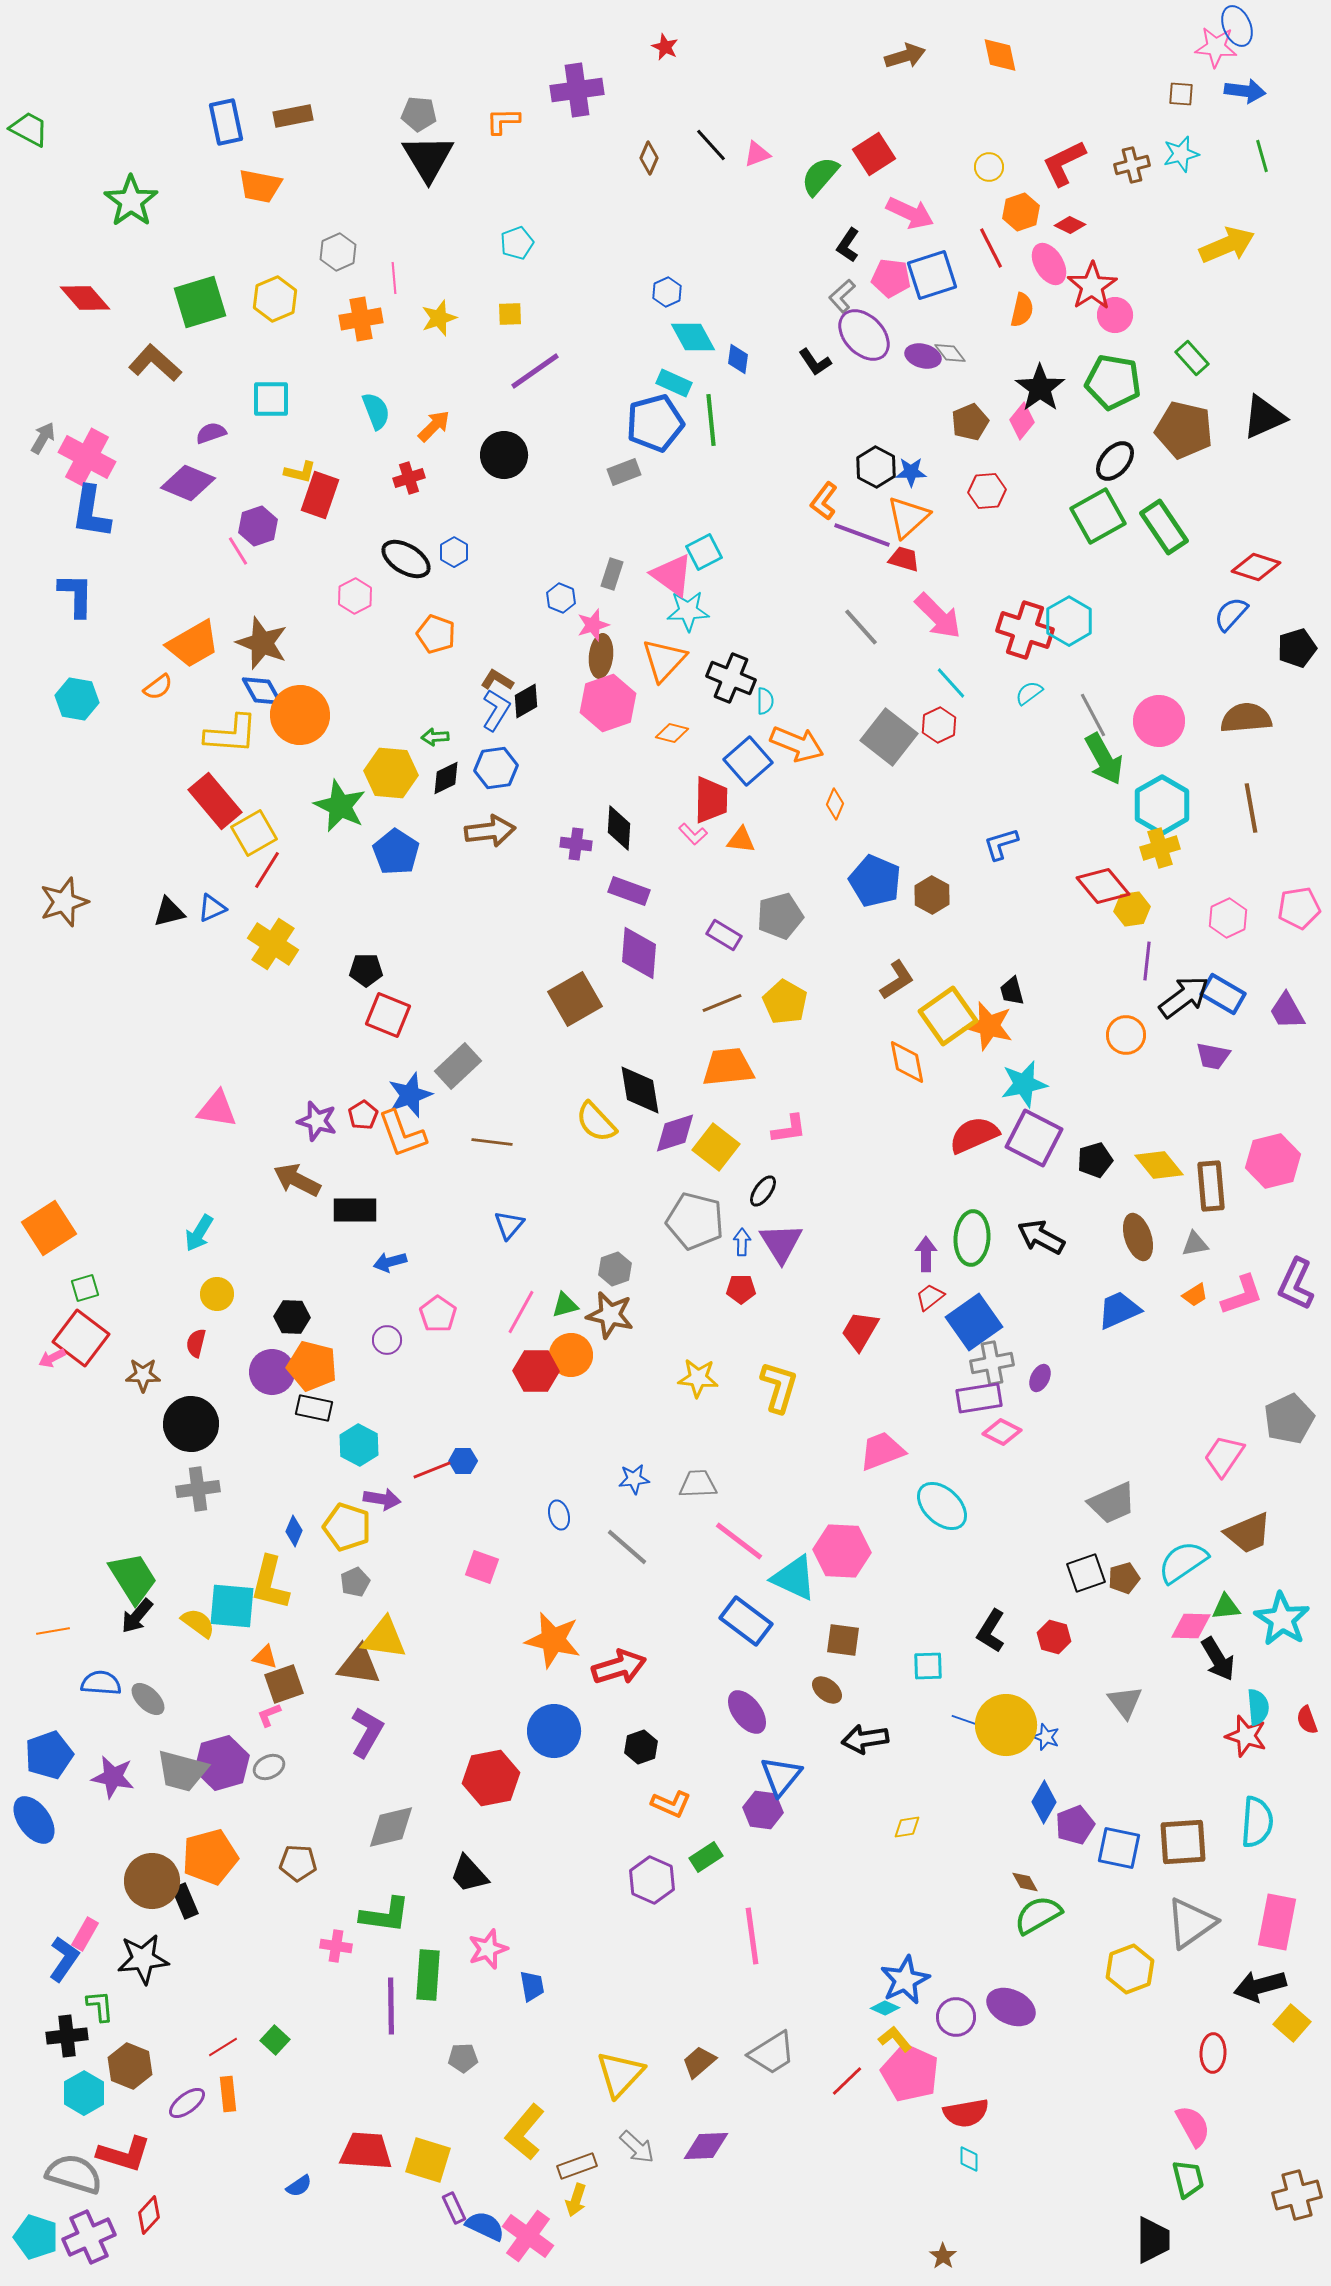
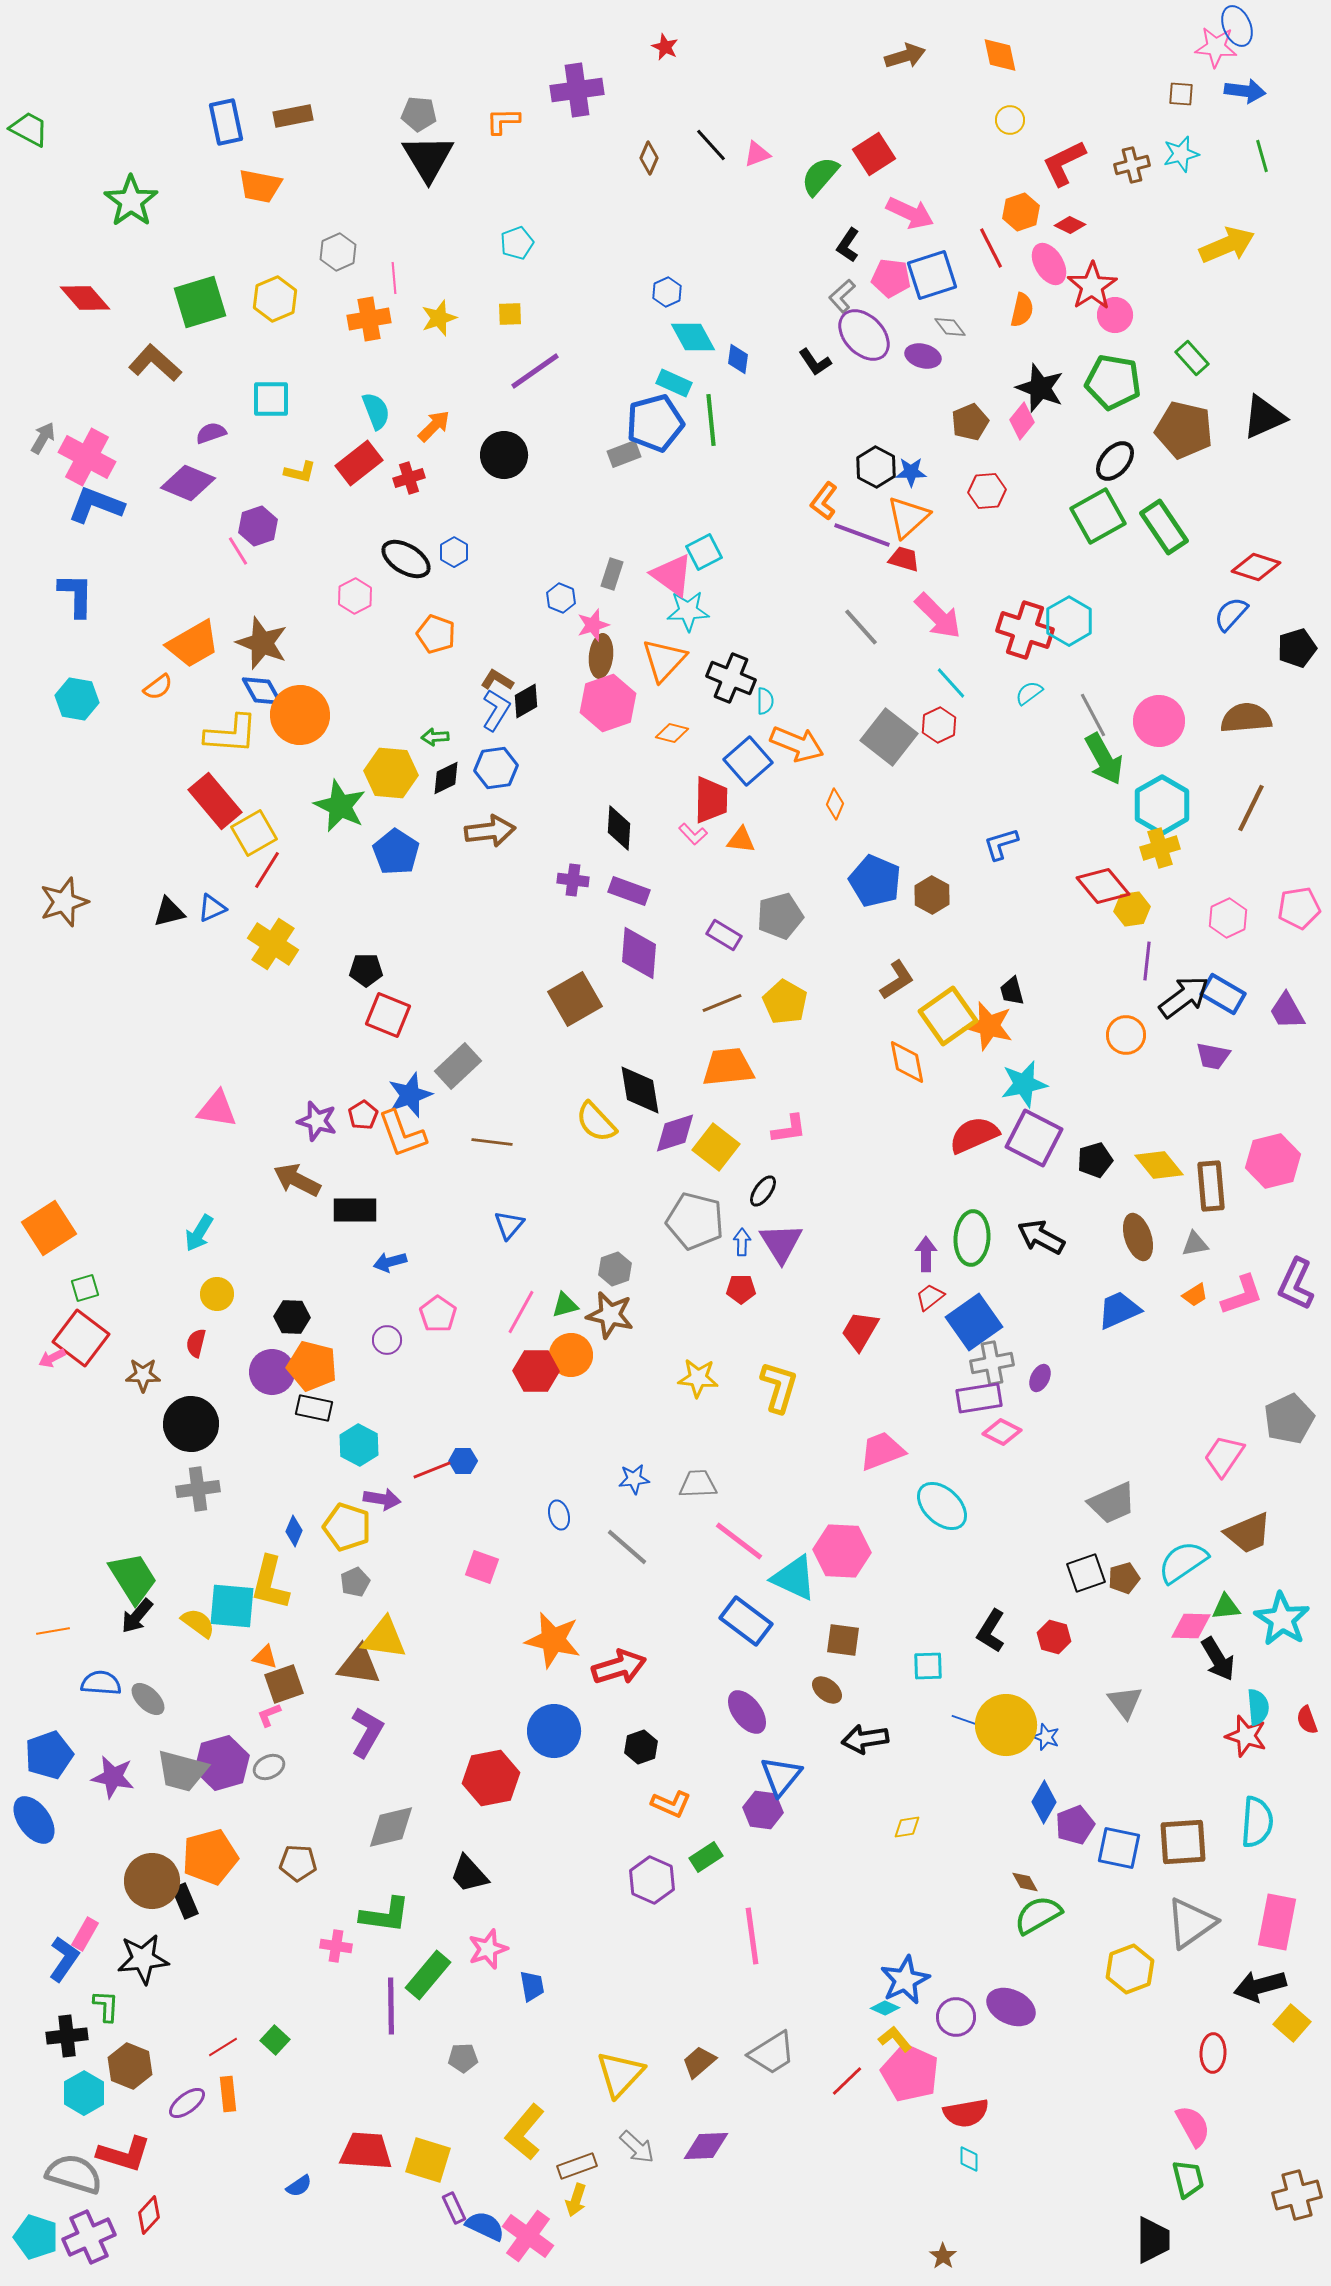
yellow circle at (989, 167): moved 21 px right, 47 px up
orange cross at (361, 319): moved 8 px right
gray diamond at (950, 353): moved 26 px up
black star at (1040, 388): rotated 15 degrees counterclockwise
gray rectangle at (624, 472): moved 18 px up
red rectangle at (320, 495): moved 39 px right, 32 px up; rotated 33 degrees clockwise
blue L-shape at (91, 512): moved 5 px right, 7 px up; rotated 102 degrees clockwise
brown line at (1251, 808): rotated 36 degrees clockwise
purple cross at (576, 844): moved 3 px left, 36 px down
green rectangle at (428, 1975): rotated 36 degrees clockwise
green L-shape at (100, 2006): moved 6 px right; rotated 8 degrees clockwise
